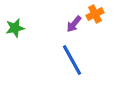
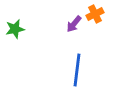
green star: moved 1 px down
blue line: moved 5 px right, 10 px down; rotated 36 degrees clockwise
